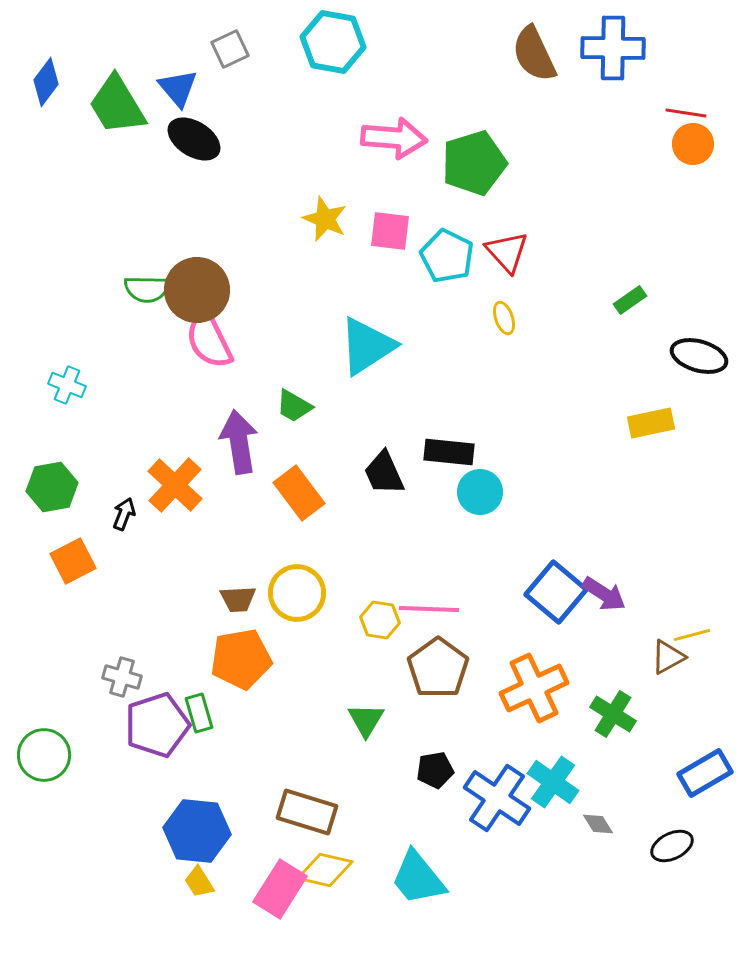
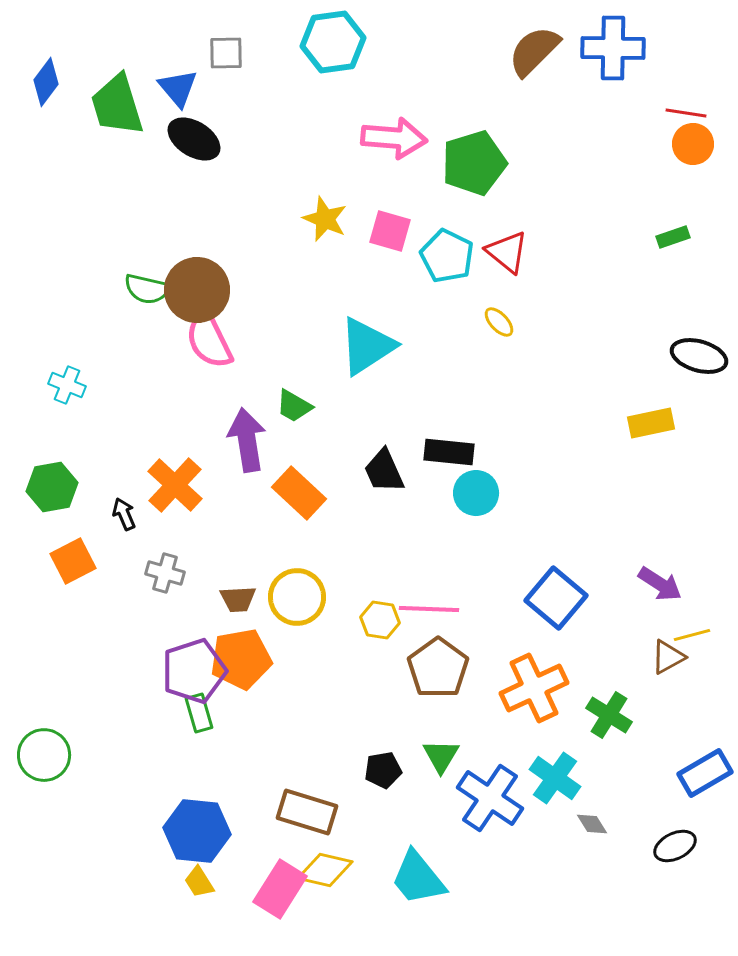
cyan hexagon at (333, 42): rotated 18 degrees counterclockwise
gray square at (230, 49): moved 4 px left, 4 px down; rotated 24 degrees clockwise
brown semicircle at (534, 54): moved 3 px up; rotated 70 degrees clockwise
green trapezoid at (117, 105): rotated 14 degrees clockwise
pink square at (390, 231): rotated 9 degrees clockwise
red triangle at (507, 252): rotated 9 degrees counterclockwise
green semicircle at (147, 289): rotated 12 degrees clockwise
green rectangle at (630, 300): moved 43 px right, 63 px up; rotated 16 degrees clockwise
yellow ellipse at (504, 318): moved 5 px left, 4 px down; rotated 24 degrees counterclockwise
purple arrow at (239, 442): moved 8 px right, 2 px up
black trapezoid at (384, 473): moved 2 px up
cyan circle at (480, 492): moved 4 px left, 1 px down
orange rectangle at (299, 493): rotated 10 degrees counterclockwise
black arrow at (124, 514): rotated 44 degrees counterclockwise
blue square at (556, 592): moved 6 px down
yellow circle at (297, 593): moved 4 px down
purple arrow at (604, 594): moved 56 px right, 10 px up
gray cross at (122, 677): moved 43 px right, 104 px up
green cross at (613, 714): moved 4 px left, 1 px down
green triangle at (366, 720): moved 75 px right, 36 px down
purple pentagon at (157, 725): moved 37 px right, 54 px up
black pentagon at (435, 770): moved 52 px left
cyan cross at (553, 782): moved 2 px right, 4 px up
blue cross at (497, 798): moved 7 px left
gray diamond at (598, 824): moved 6 px left
black ellipse at (672, 846): moved 3 px right
